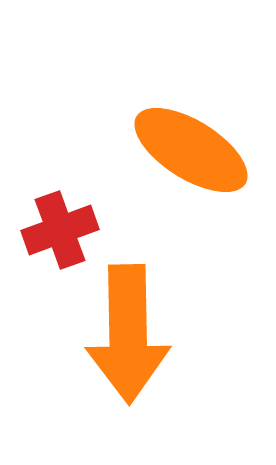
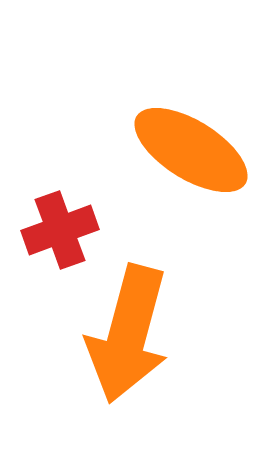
orange arrow: rotated 16 degrees clockwise
